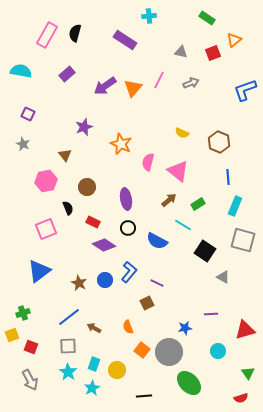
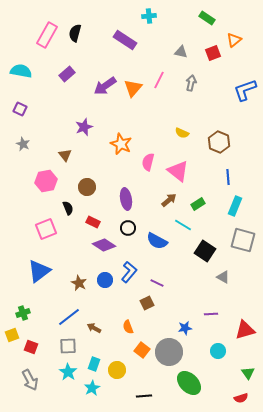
gray arrow at (191, 83): rotated 56 degrees counterclockwise
purple square at (28, 114): moved 8 px left, 5 px up
